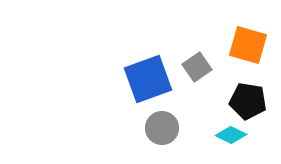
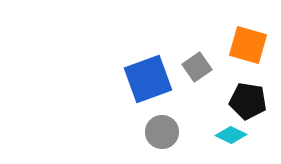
gray circle: moved 4 px down
